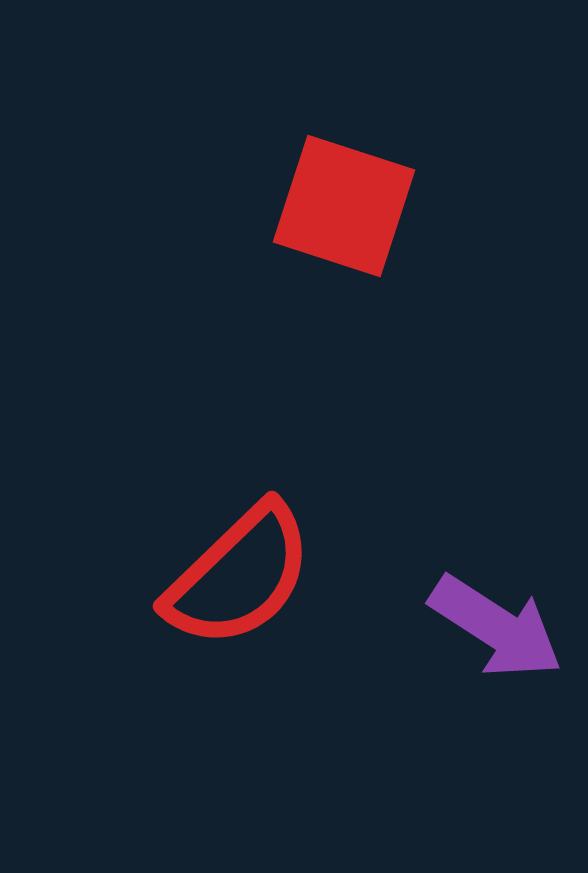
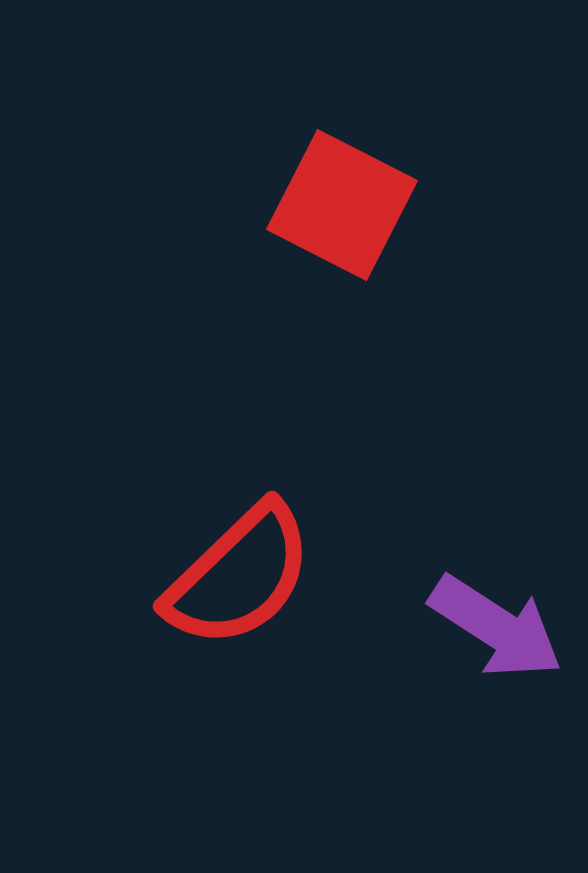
red square: moved 2 px left, 1 px up; rotated 9 degrees clockwise
